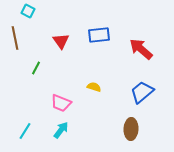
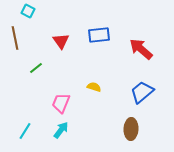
green line: rotated 24 degrees clockwise
pink trapezoid: rotated 90 degrees clockwise
